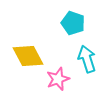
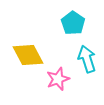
cyan pentagon: rotated 15 degrees clockwise
yellow diamond: moved 1 px up
